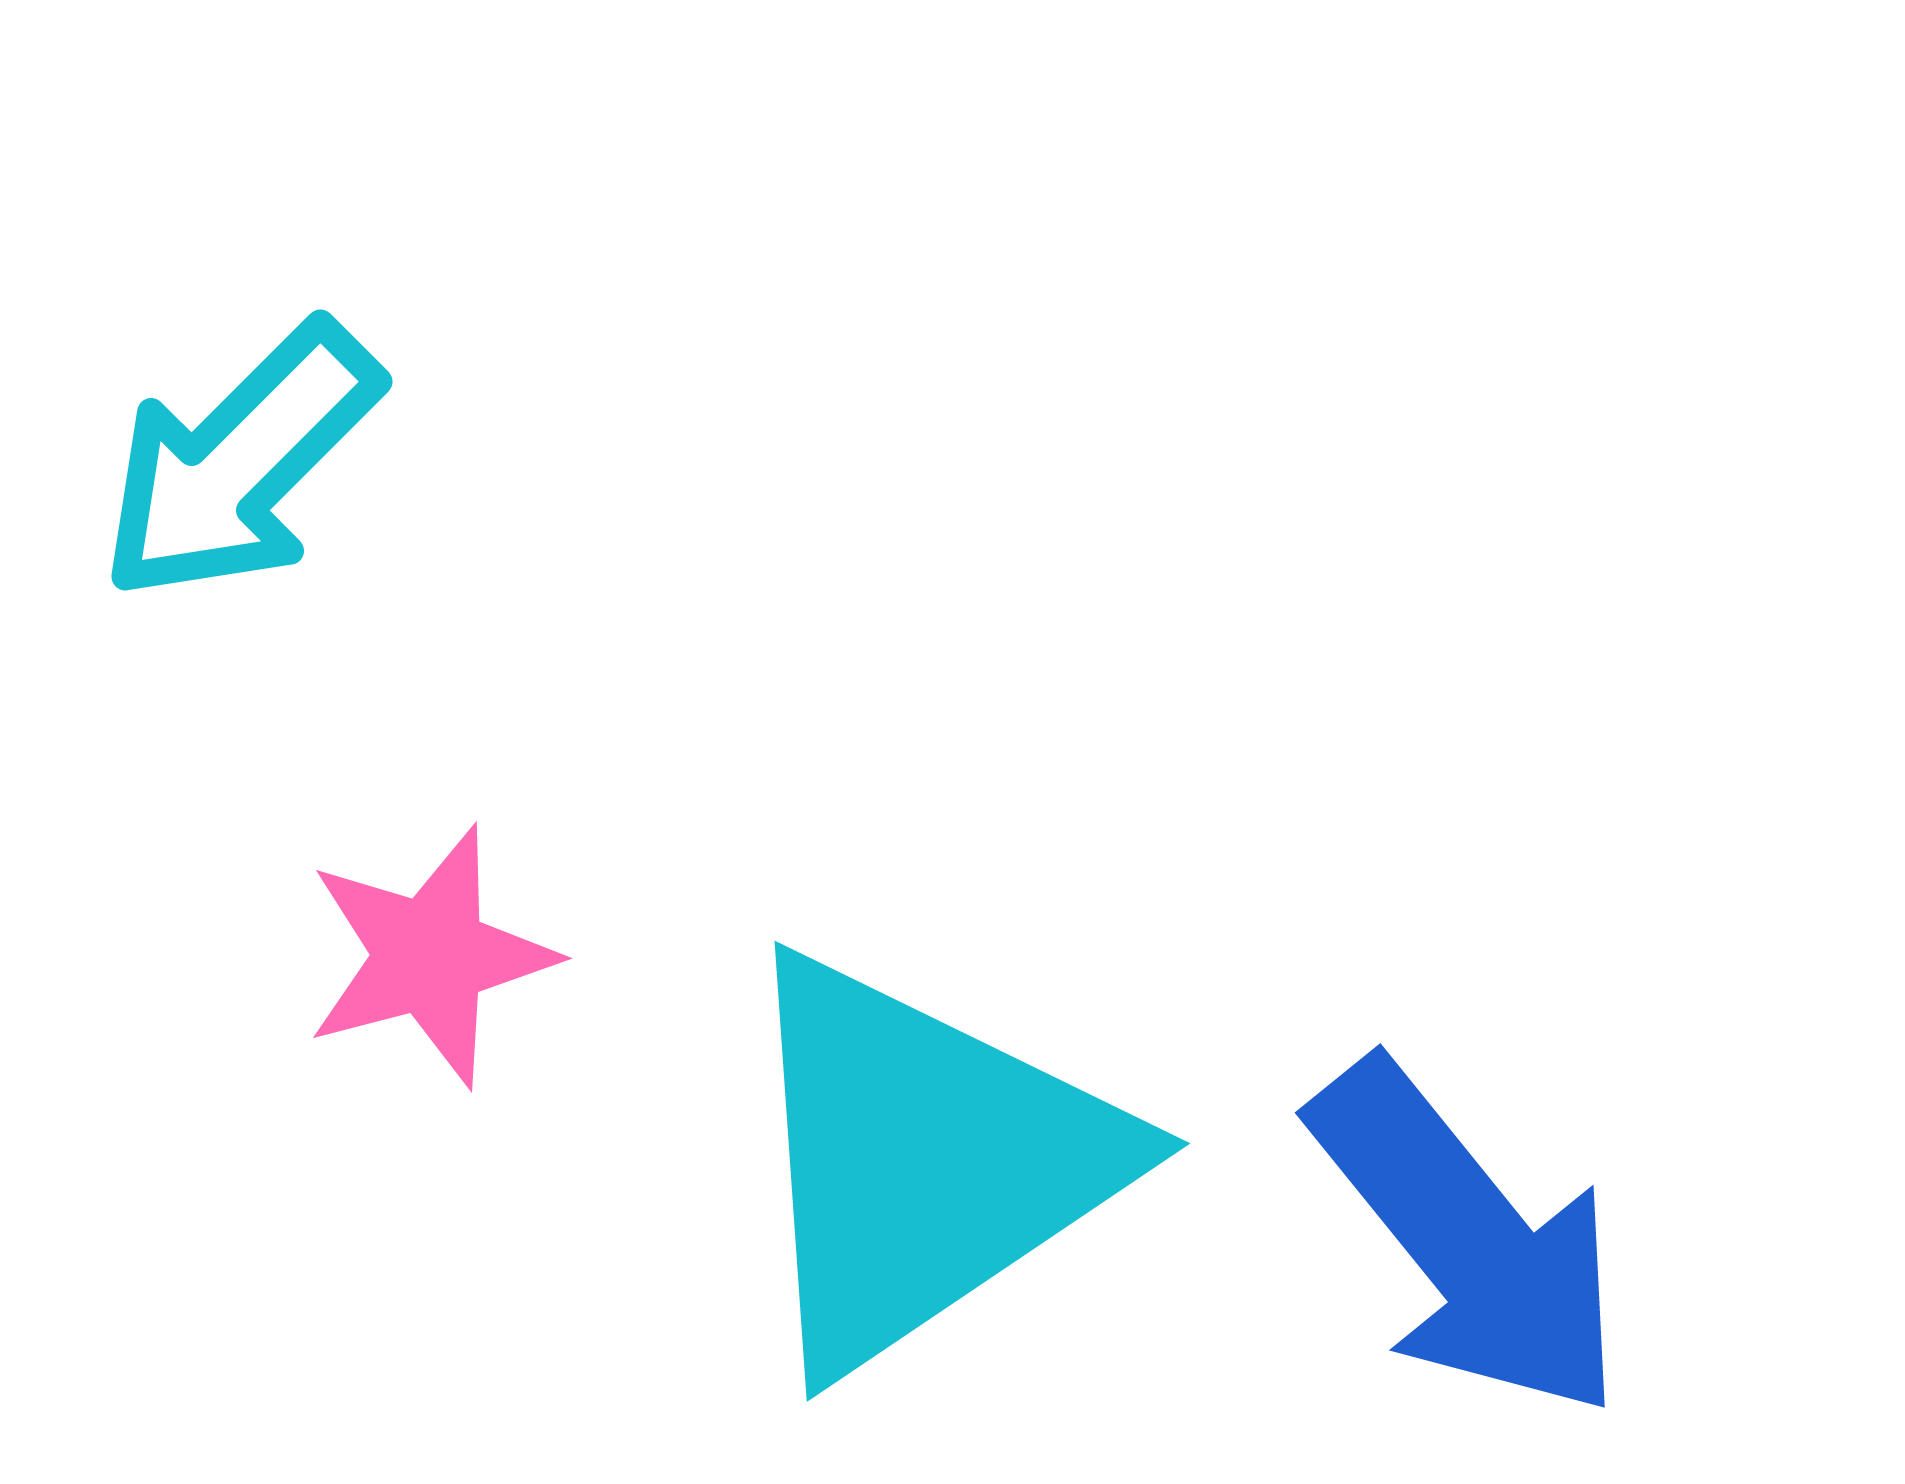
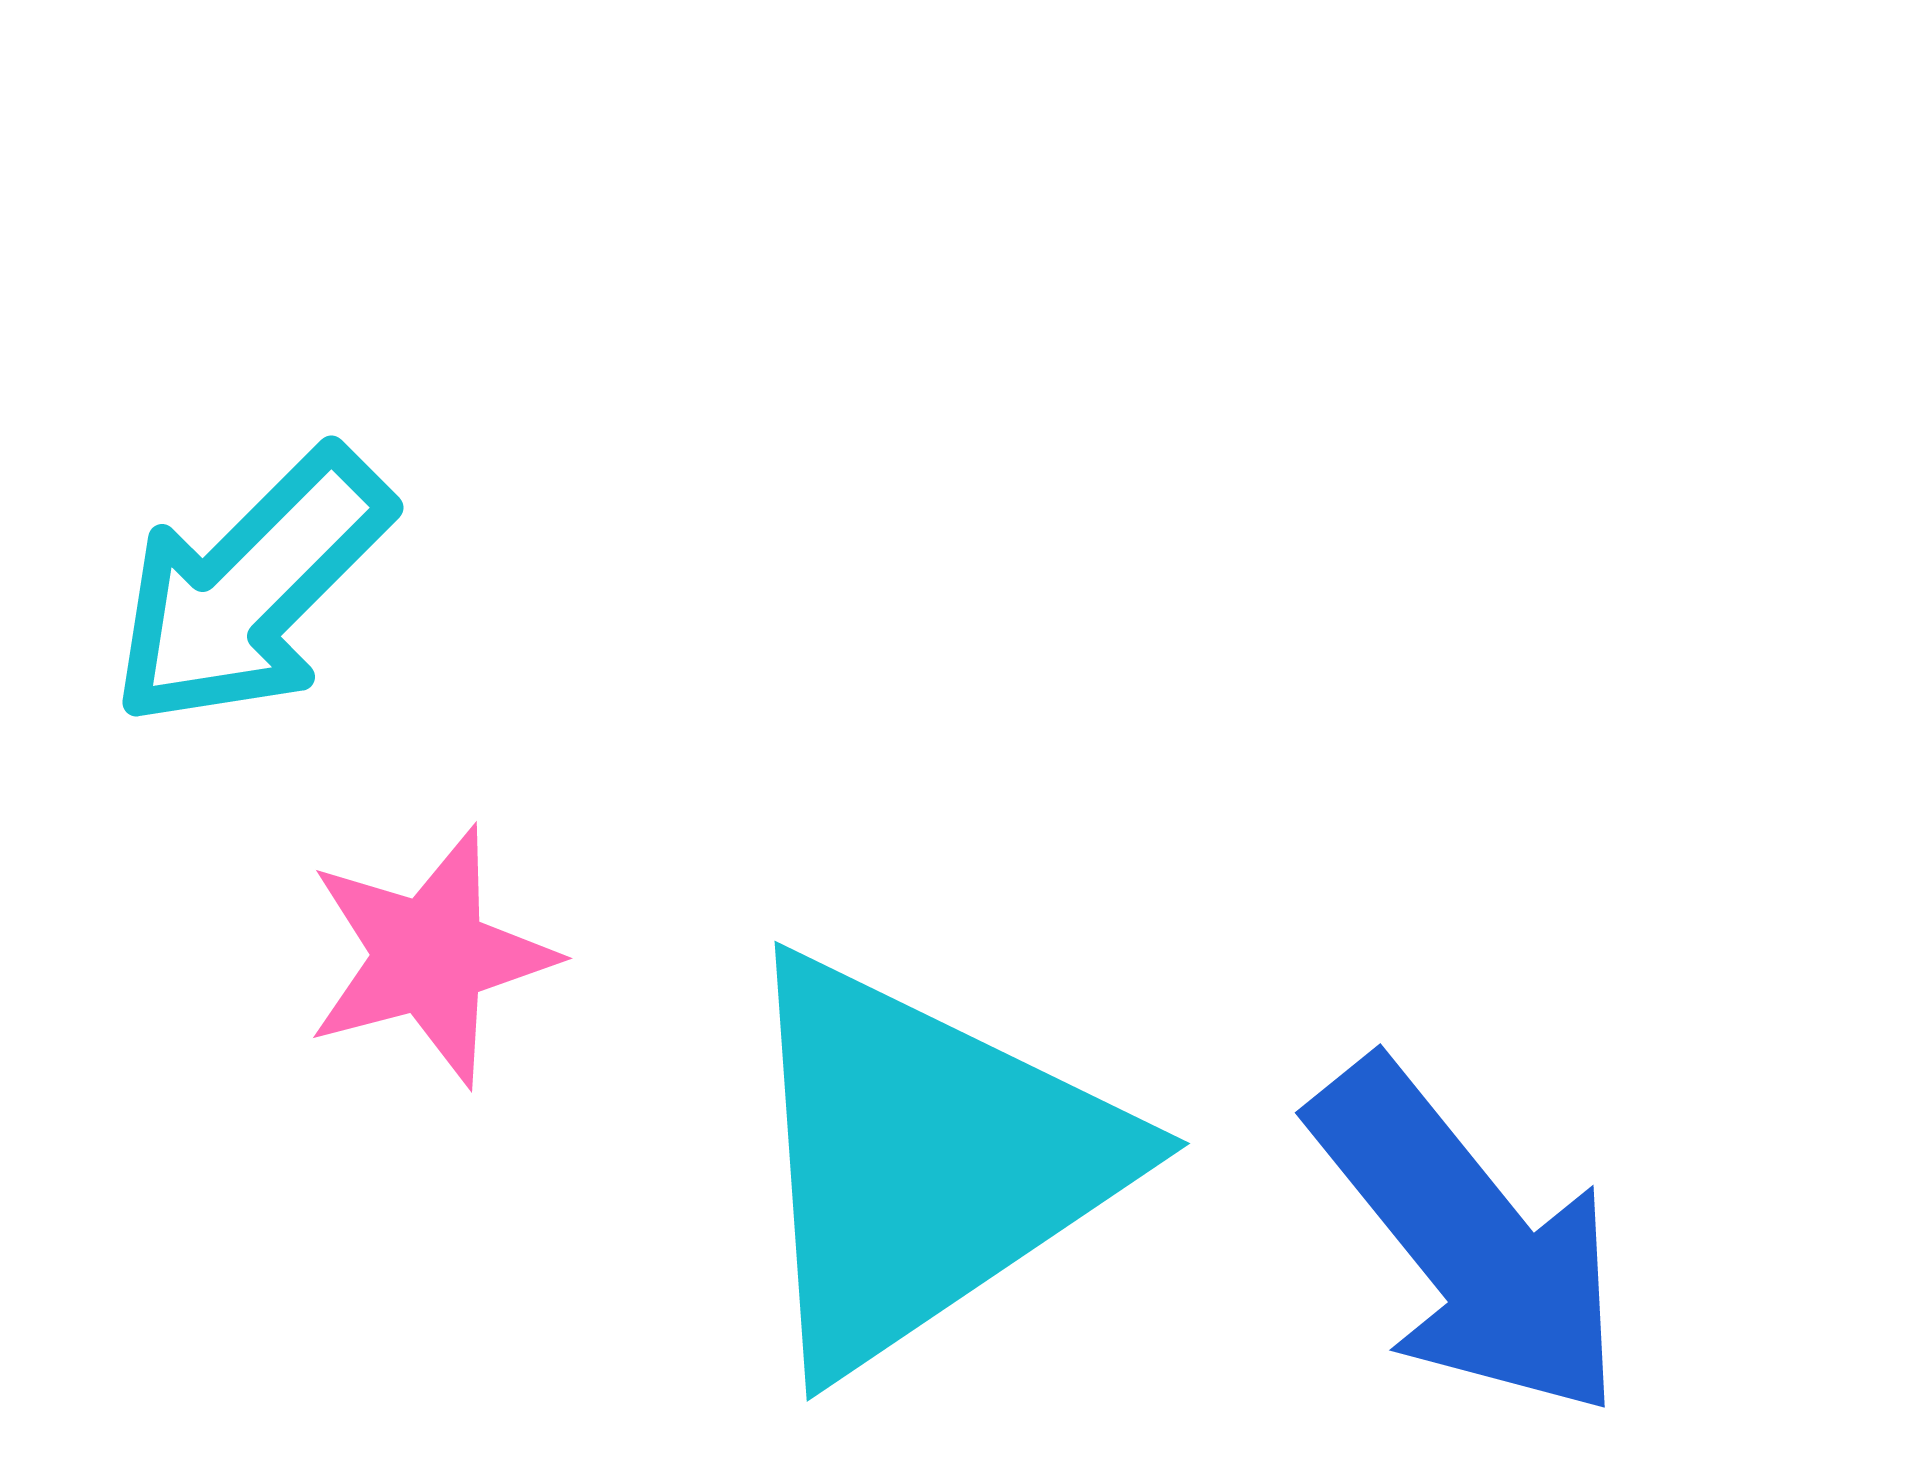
cyan arrow: moved 11 px right, 126 px down
